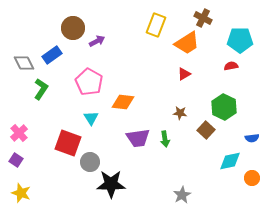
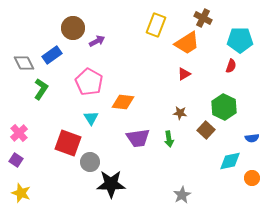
red semicircle: rotated 120 degrees clockwise
green arrow: moved 4 px right
